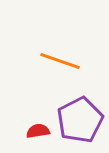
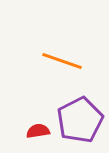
orange line: moved 2 px right
